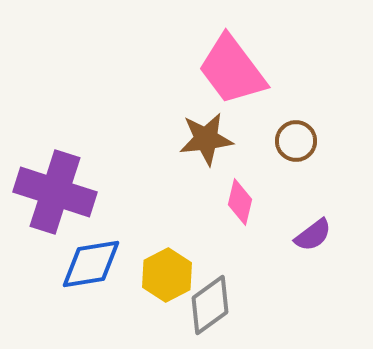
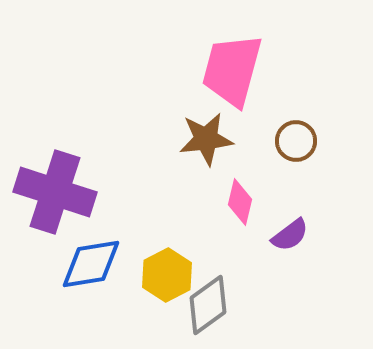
pink trapezoid: rotated 52 degrees clockwise
purple semicircle: moved 23 px left
gray diamond: moved 2 px left
